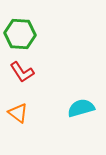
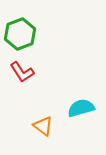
green hexagon: rotated 24 degrees counterclockwise
orange triangle: moved 25 px right, 13 px down
